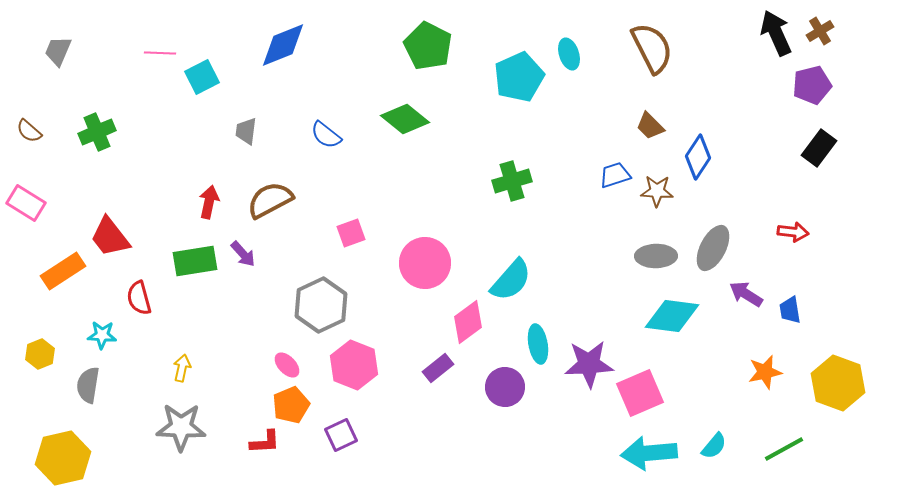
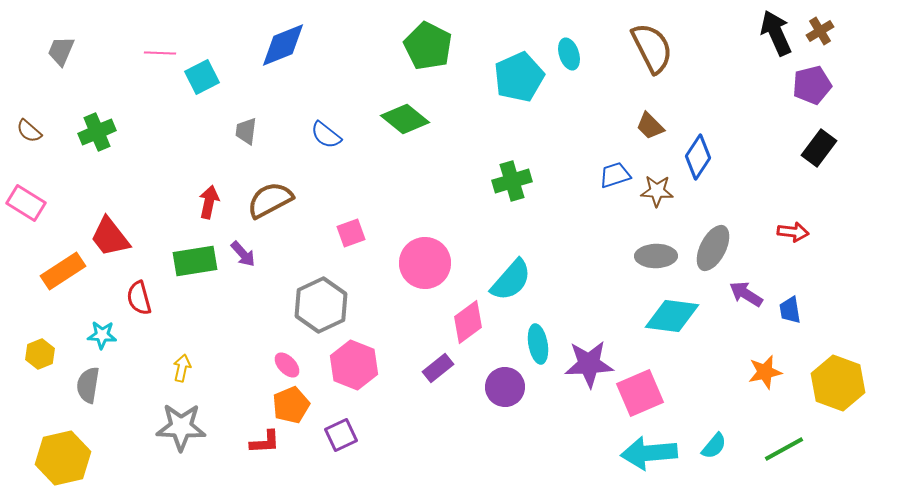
gray trapezoid at (58, 51): moved 3 px right
